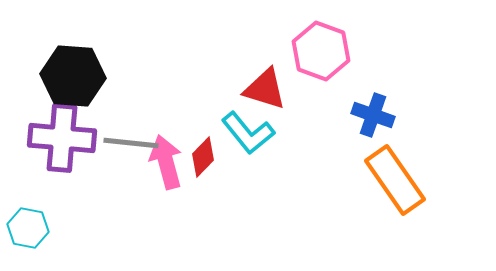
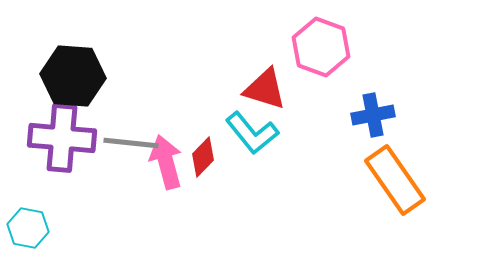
pink hexagon: moved 4 px up
blue cross: rotated 30 degrees counterclockwise
cyan L-shape: moved 4 px right
